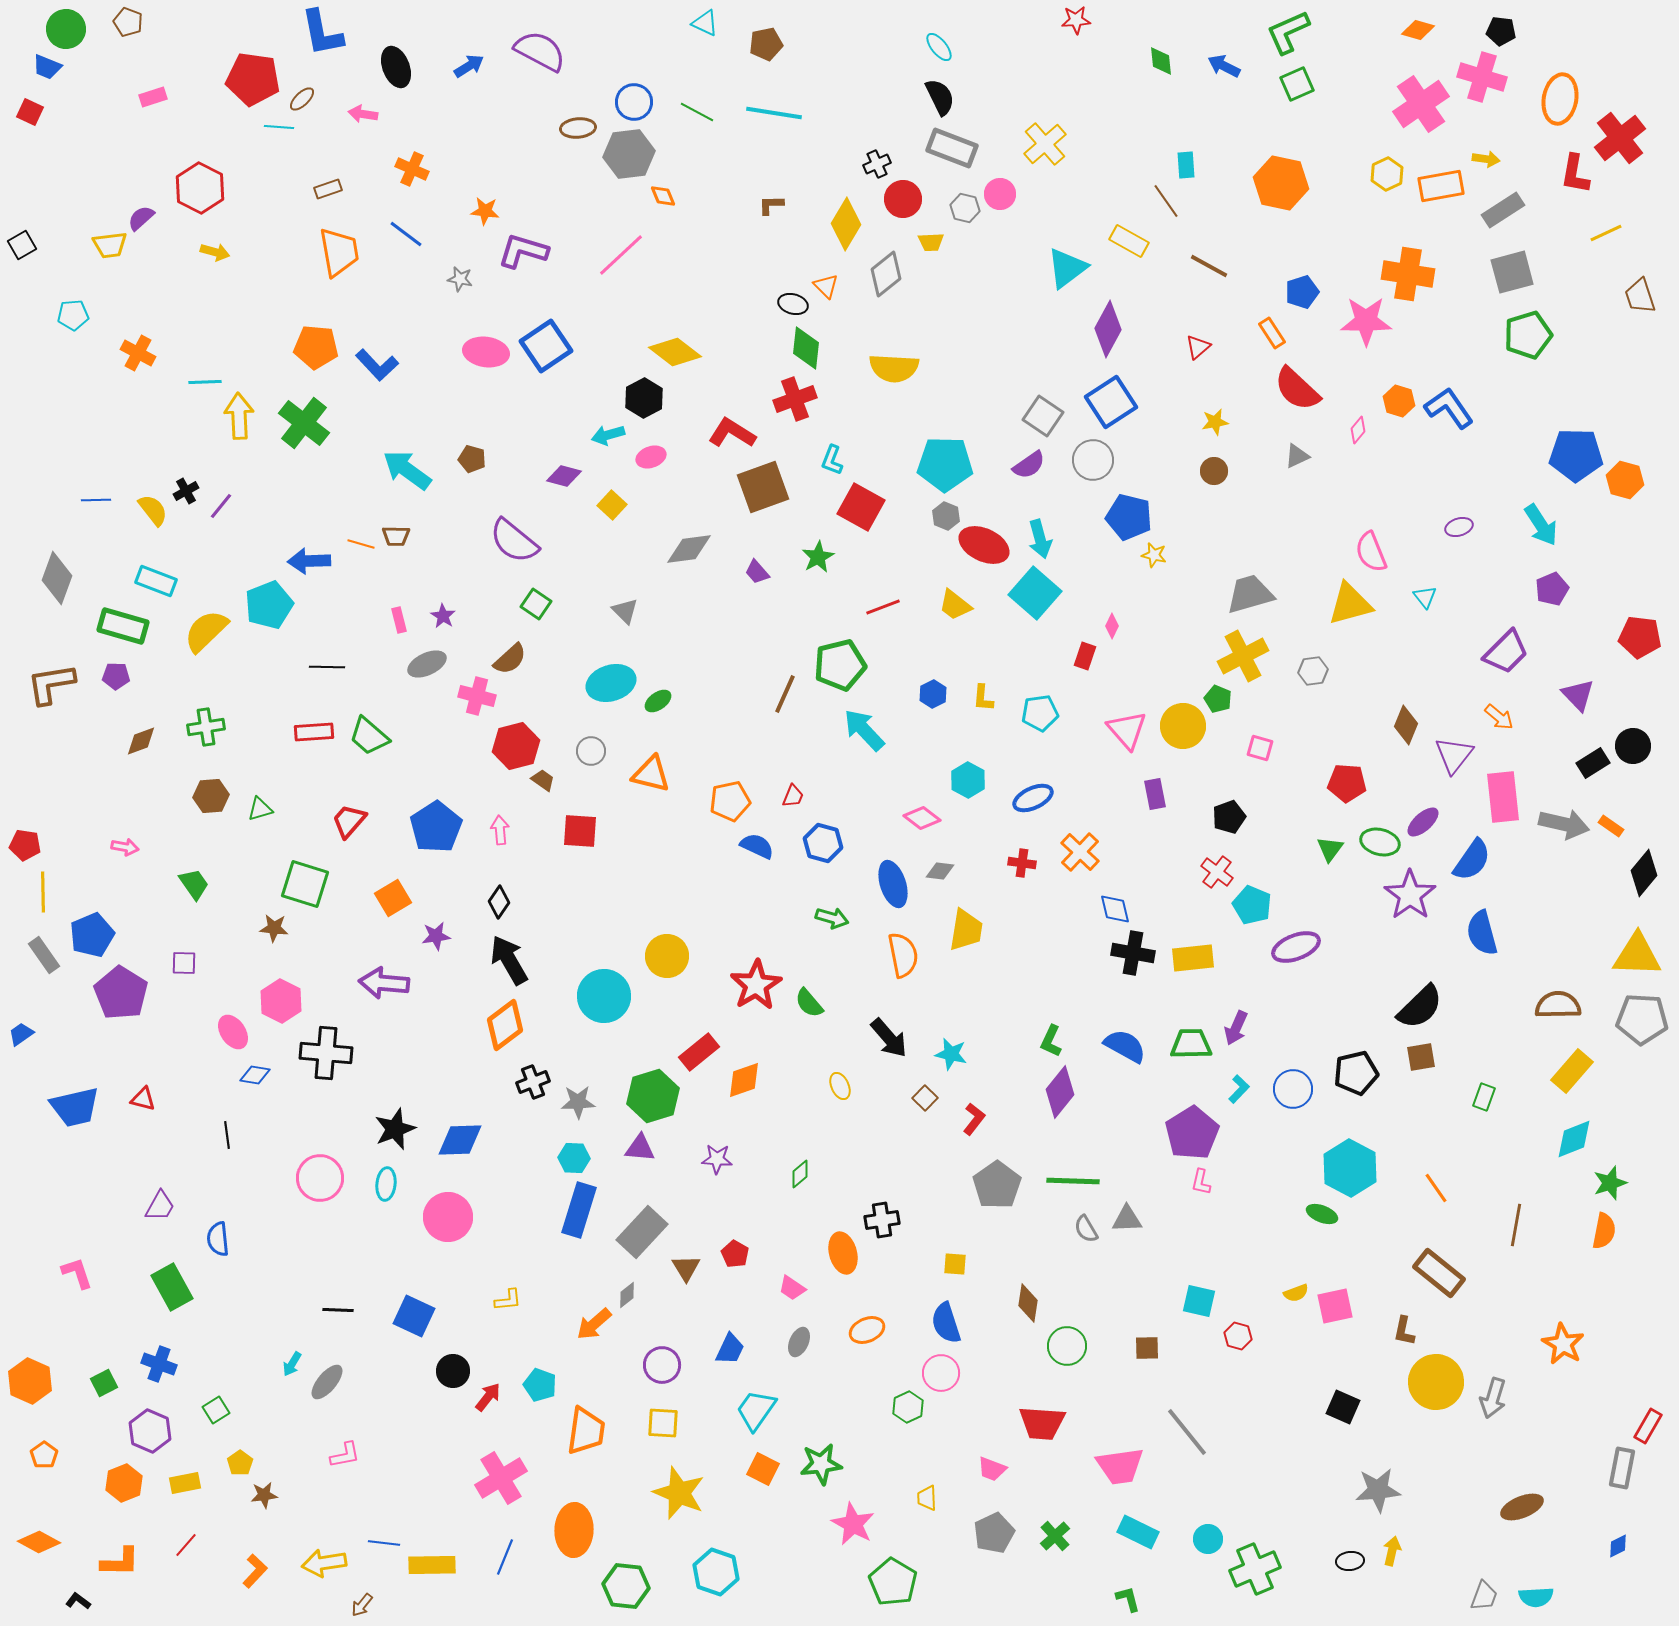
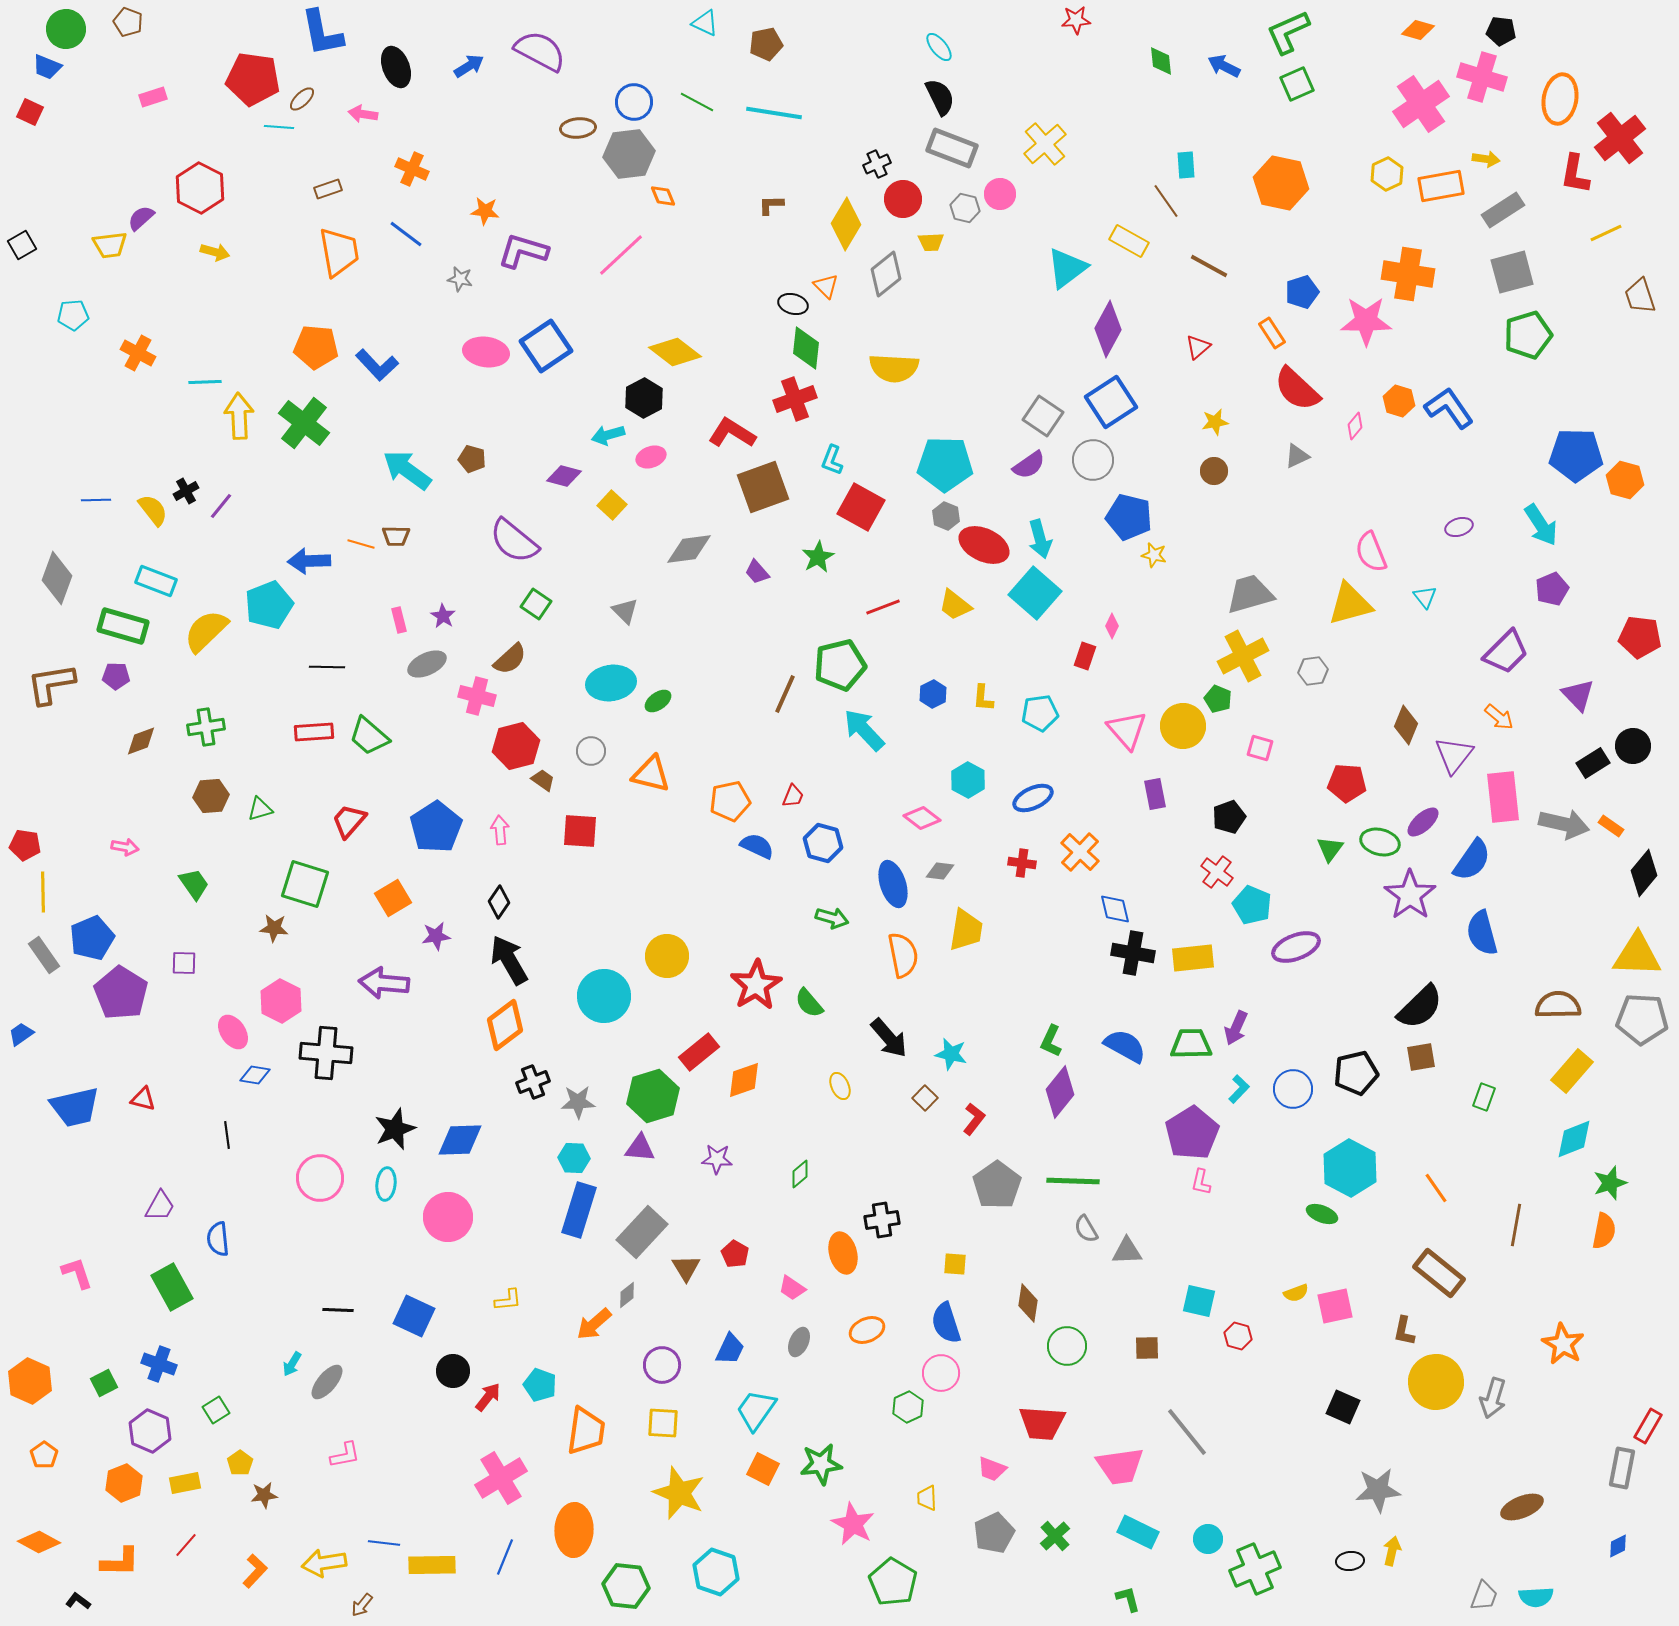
green line at (697, 112): moved 10 px up
pink diamond at (1358, 430): moved 3 px left, 4 px up
cyan ellipse at (611, 683): rotated 9 degrees clockwise
blue pentagon at (92, 935): moved 3 px down
gray triangle at (1127, 1219): moved 32 px down
